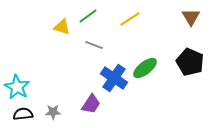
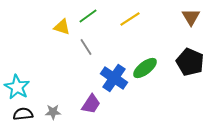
gray line: moved 8 px left, 2 px down; rotated 36 degrees clockwise
